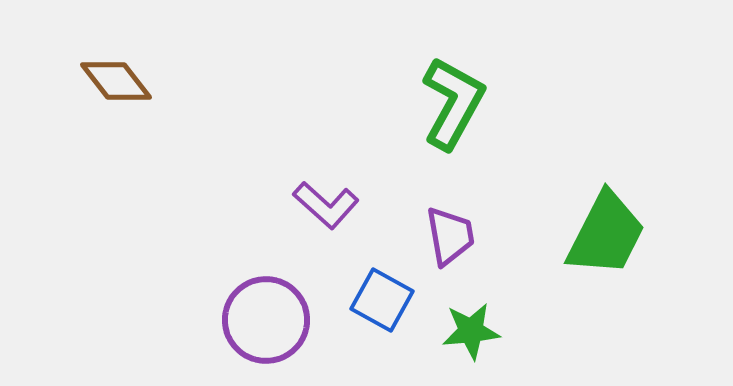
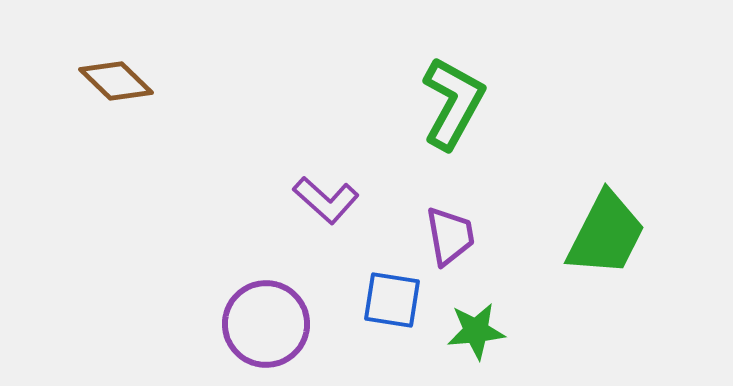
brown diamond: rotated 8 degrees counterclockwise
purple L-shape: moved 5 px up
blue square: moved 10 px right; rotated 20 degrees counterclockwise
purple circle: moved 4 px down
green star: moved 5 px right
